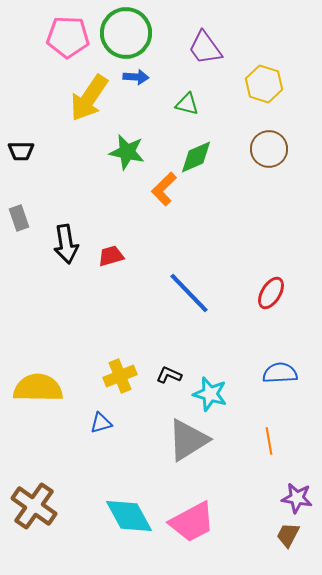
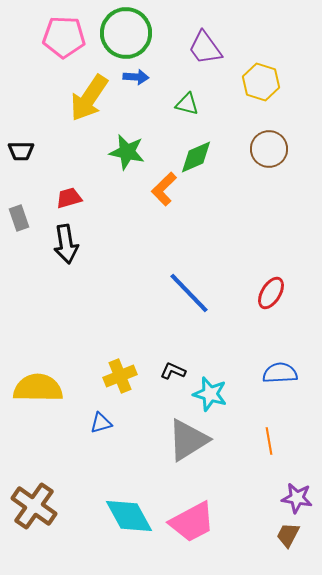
pink pentagon: moved 4 px left
yellow hexagon: moved 3 px left, 2 px up
red trapezoid: moved 42 px left, 58 px up
black L-shape: moved 4 px right, 4 px up
